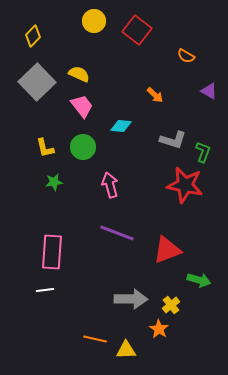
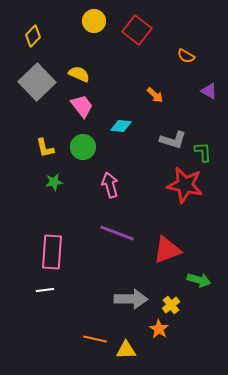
green L-shape: rotated 25 degrees counterclockwise
